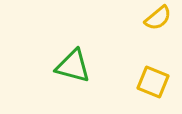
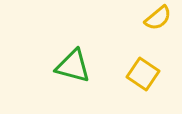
yellow square: moved 10 px left, 8 px up; rotated 12 degrees clockwise
